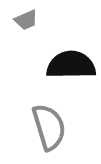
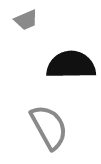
gray semicircle: rotated 12 degrees counterclockwise
